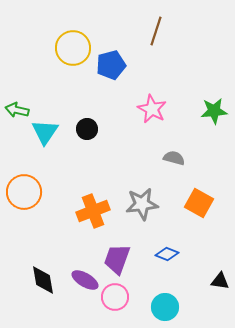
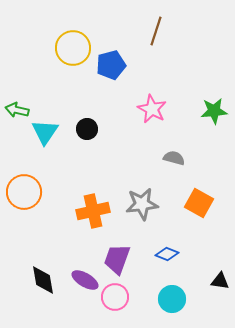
orange cross: rotated 8 degrees clockwise
cyan circle: moved 7 px right, 8 px up
